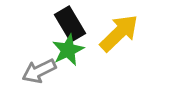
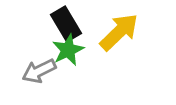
black rectangle: moved 4 px left
yellow arrow: moved 1 px up
